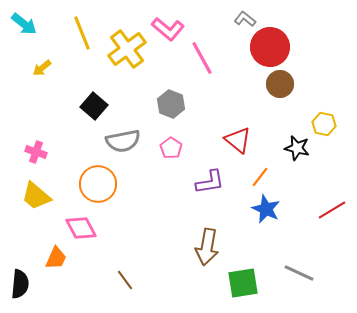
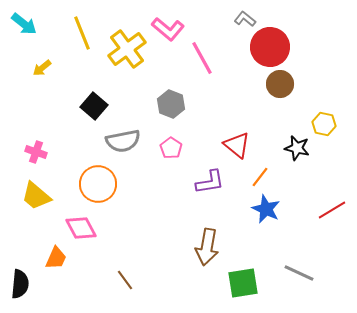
red triangle: moved 1 px left, 5 px down
